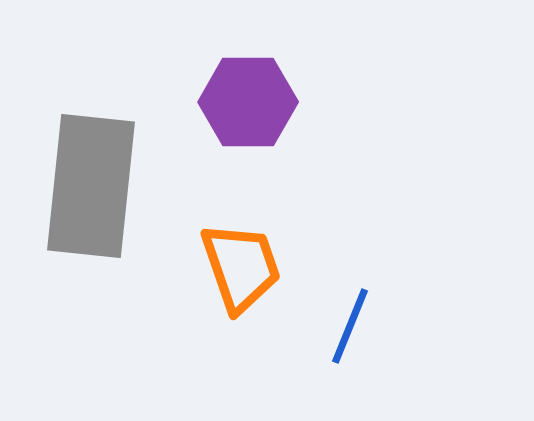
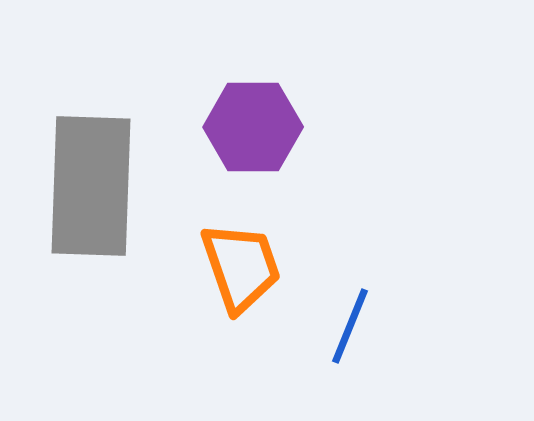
purple hexagon: moved 5 px right, 25 px down
gray rectangle: rotated 4 degrees counterclockwise
